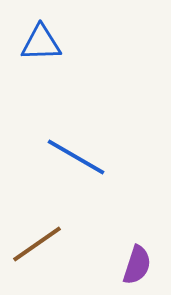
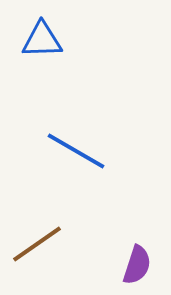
blue triangle: moved 1 px right, 3 px up
blue line: moved 6 px up
